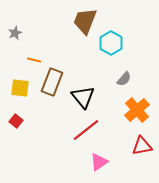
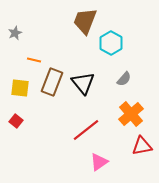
black triangle: moved 14 px up
orange cross: moved 6 px left, 4 px down
